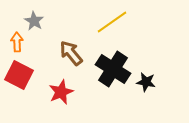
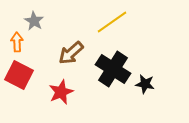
brown arrow: rotated 92 degrees counterclockwise
black star: moved 1 px left, 2 px down
